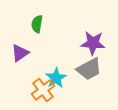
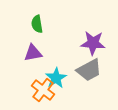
green semicircle: rotated 18 degrees counterclockwise
purple triangle: moved 13 px right; rotated 24 degrees clockwise
gray trapezoid: moved 1 px down
orange cross: rotated 15 degrees counterclockwise
